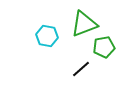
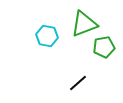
black line: moved 3 px left, 14 px down
